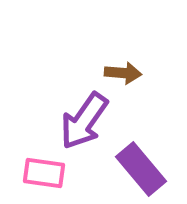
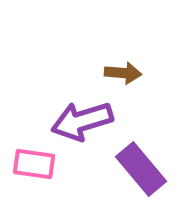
purple arrow: moved 2 px left; rotated 38 degrees clockwise
pink rectangle: moved 10 px left, 9 px up
